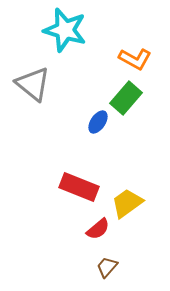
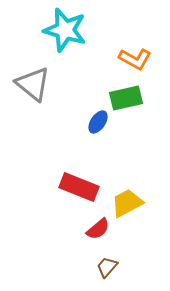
green rectangle: rotated 36 degrees clockwise
yellow trapezoid: rotated 8 degrees clockwise
